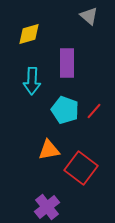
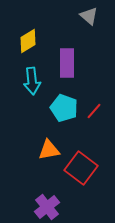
yellow diamond: moved 1 px left, 7 px down; rotated 15 degrees counterclockwise
cyan arrow: rotated 8 degrees counterclockwise
cyan pentagon: moved 1 px left, 2 px up
